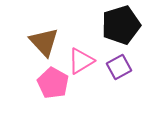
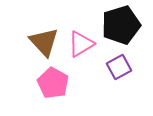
pink triangle: moved 17 px up
